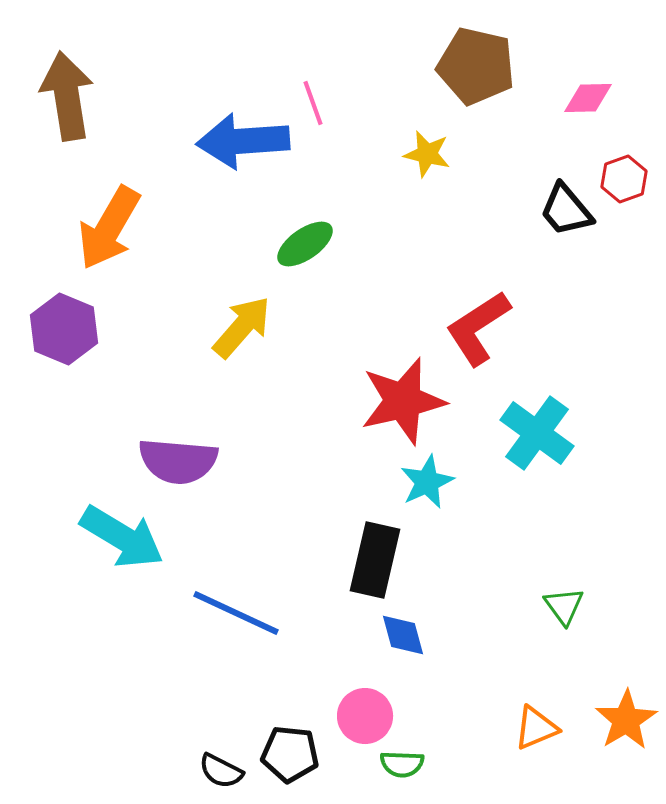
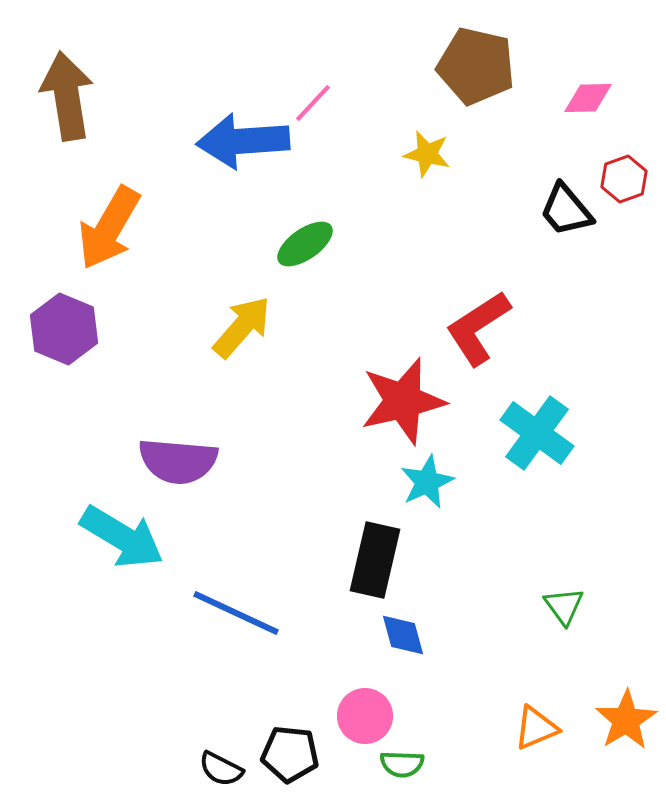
pink line: rotated 63 degrees clockwise
black semicircle: moved 2 px up
